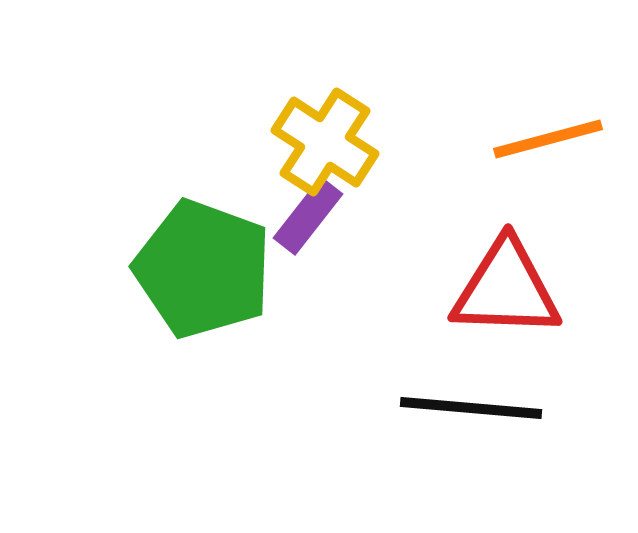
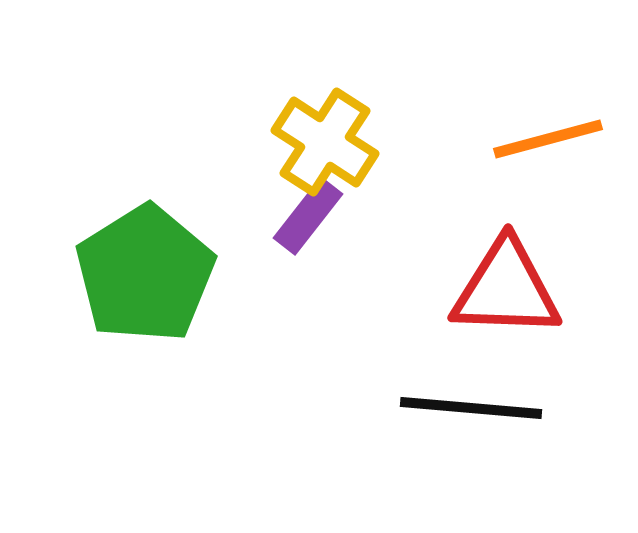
green pentagon: moved 58 px left, 5 px down; rotated 20 degrees clockwise
